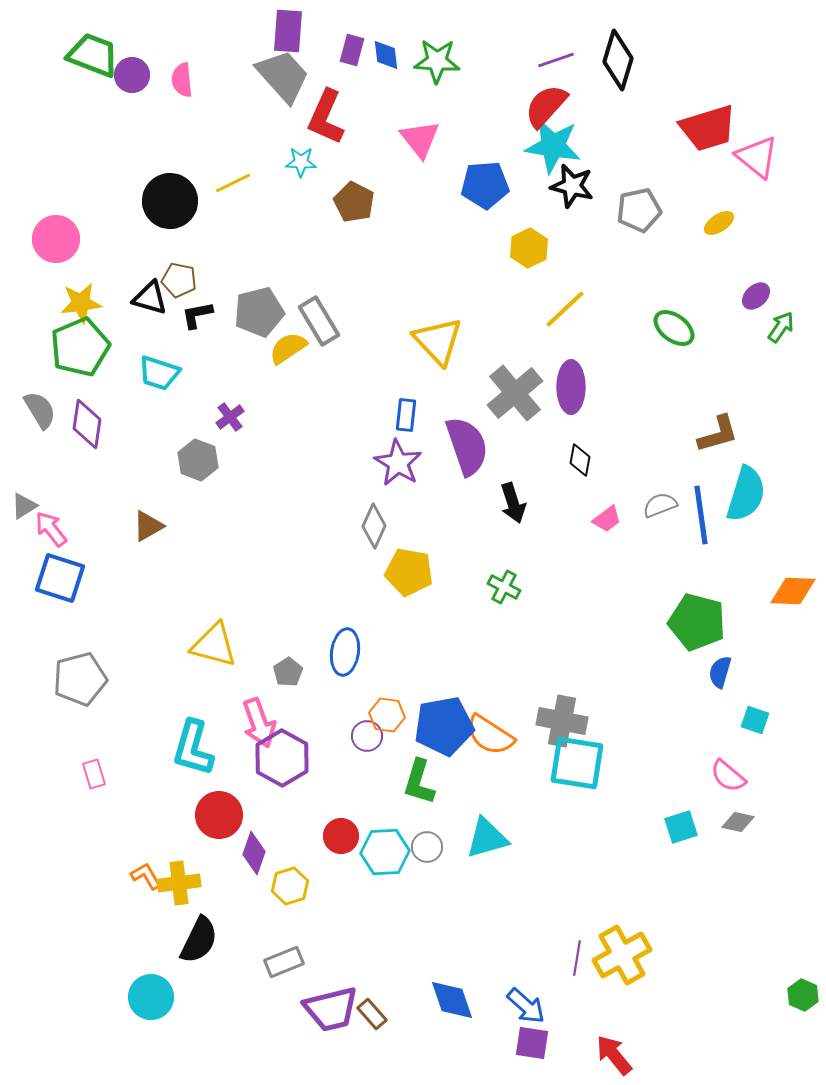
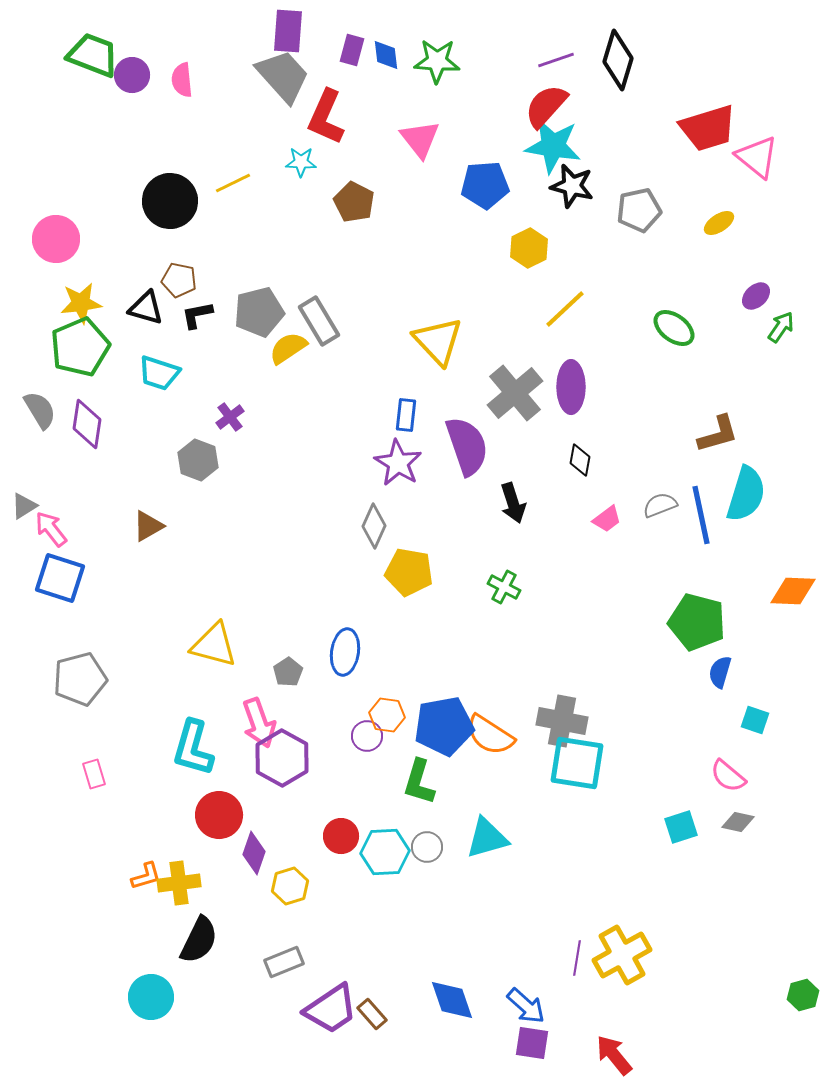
black triangle at (150, 298): moved 4 px left, 10 px down
blue line at (701, 515): rotated 4 degrees counterclockwise
orange L-shape at (146, 876): rotated 104 degrees clockwise
green hexagon at (803, 995): rotated 20 degrees clockwise
purple trapezoid at (331, 1009): rotated 20 degrees counterclockwise
